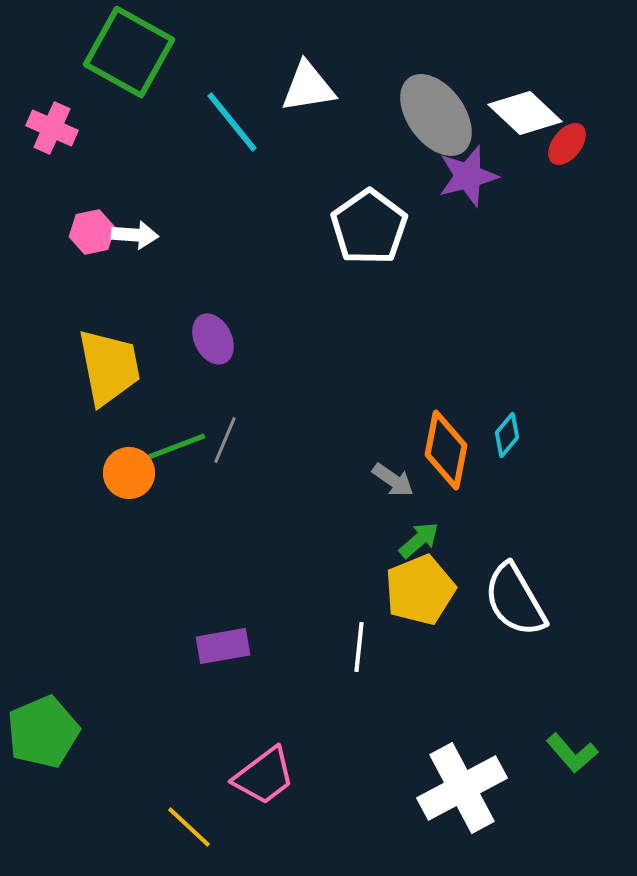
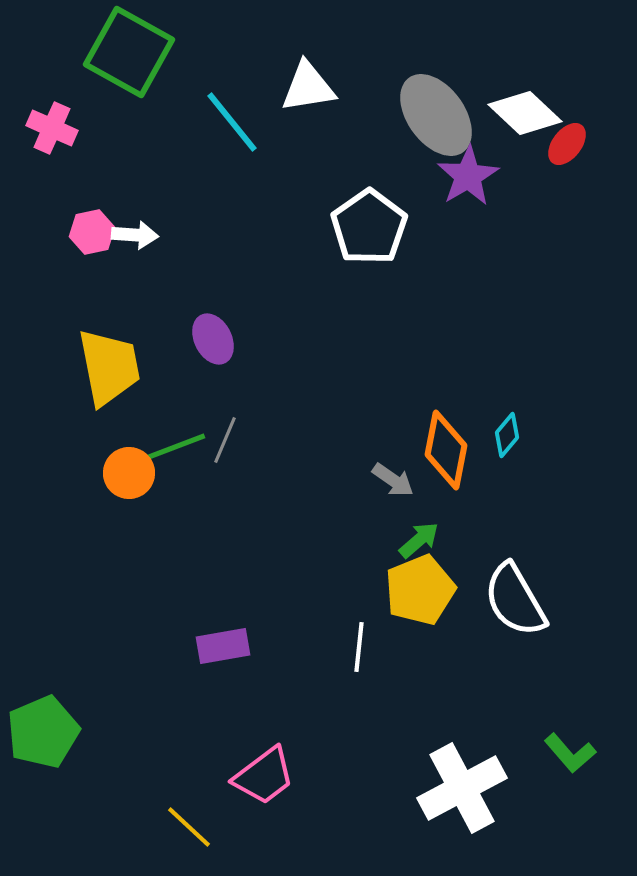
purple star: rotated 16 degrees counterclockwise
green L-shape: moved 2 px left
